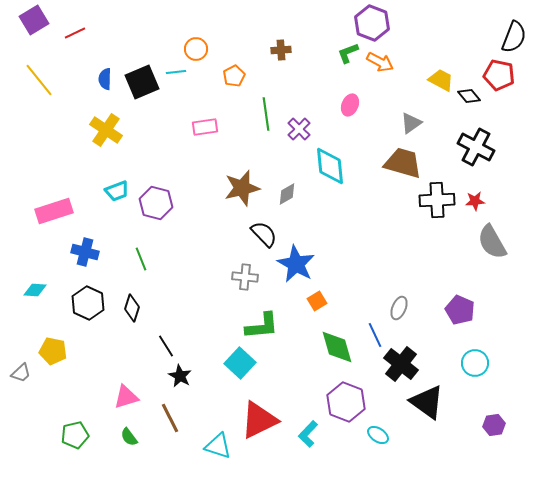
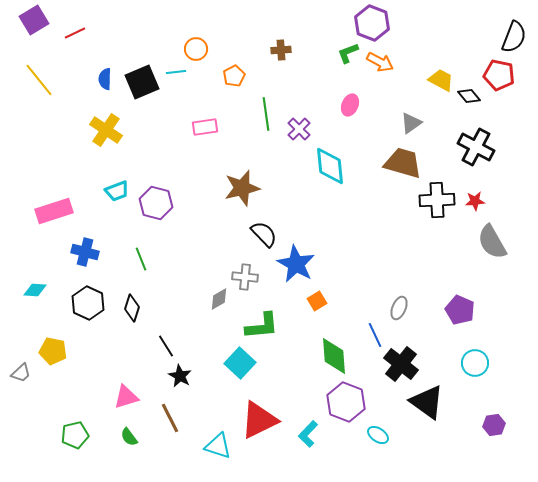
gray diamond at (287, 194): moved 68 px left, 105 px down
green diamond at (337, 347): moved 3 px left, 9 px down; rotated 12 degrees clockwise
